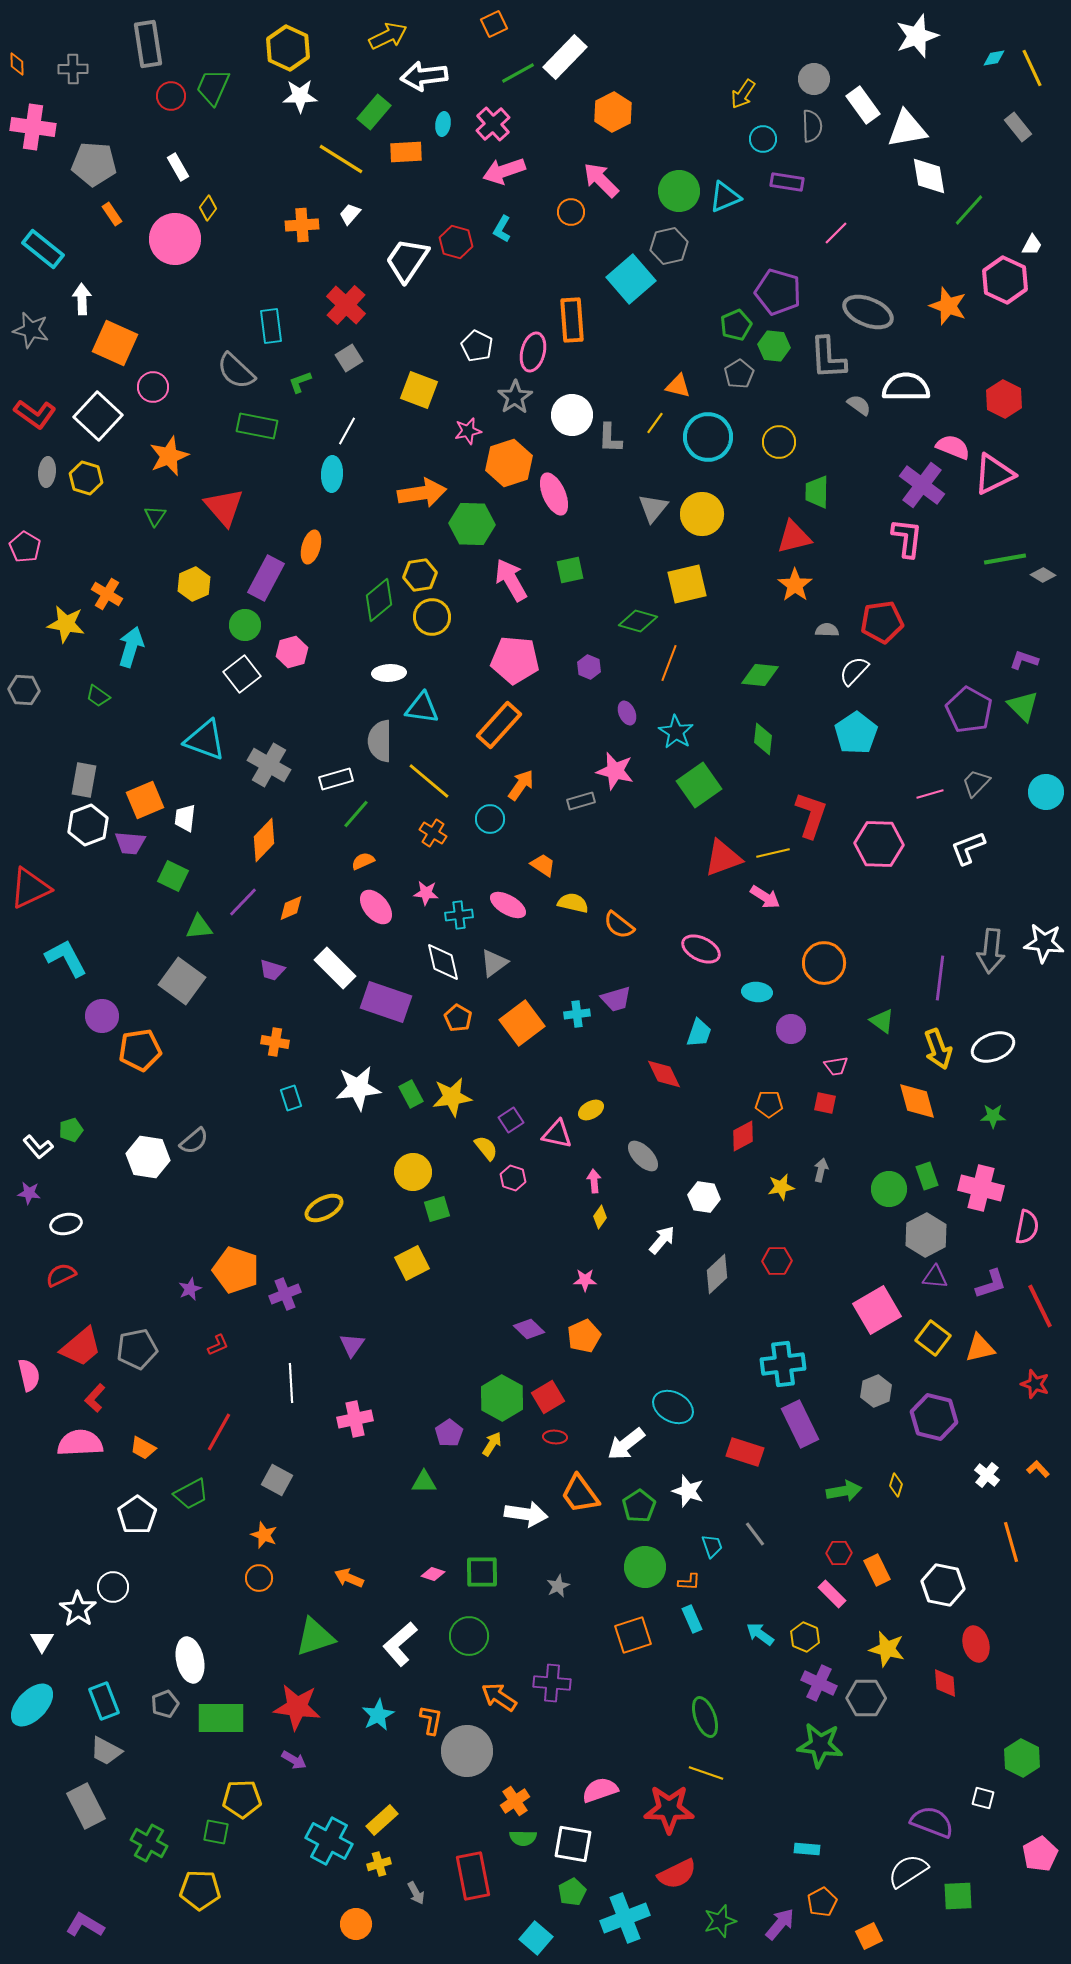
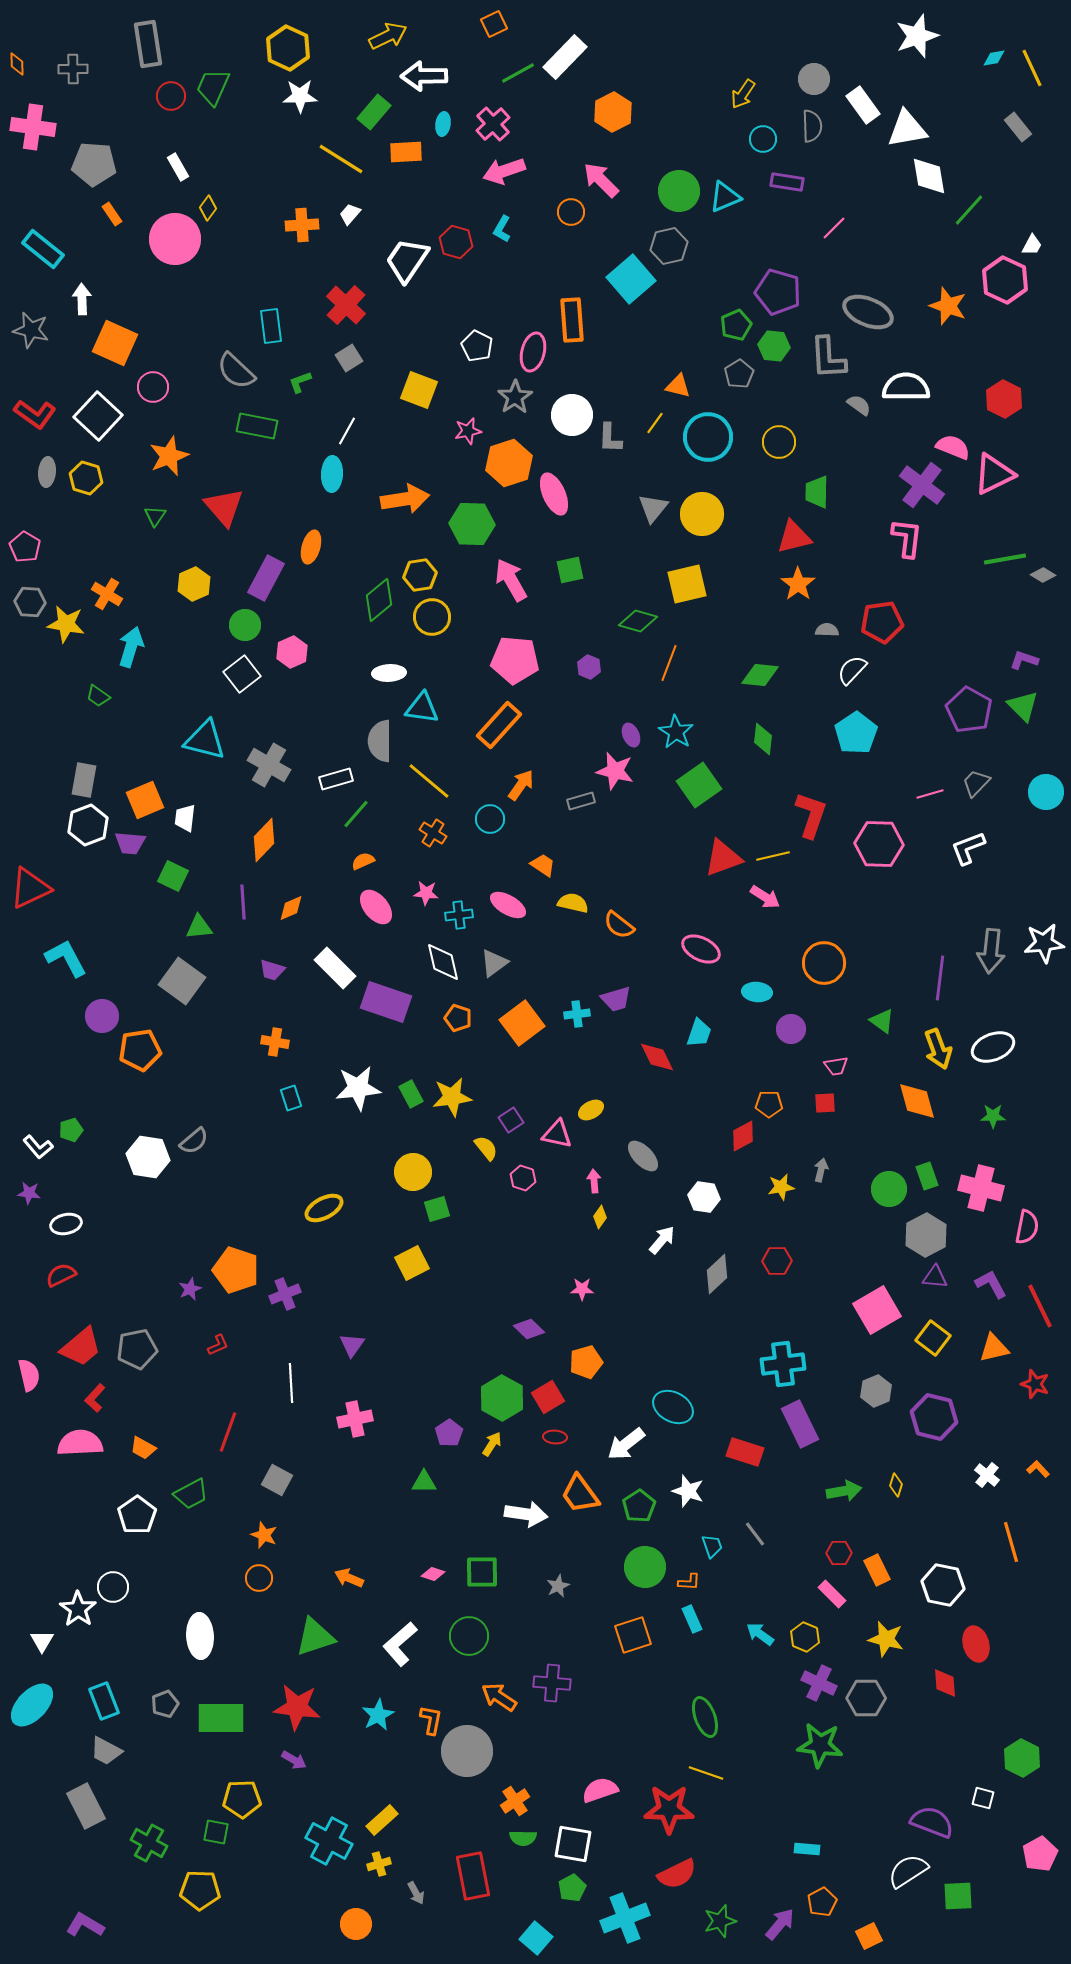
white arrow at (424, 76): rotated 6 degrees clockwise
pink line at (836, 233): moved 2 px left, 5 px up
orange arrow at (422, 493): moved 17 px left, 6 px down
orange star at (795, 585): moved 3 px right, 1 px up
pink hexagon at (292, 652): rotated 8 degrees counterclockwise
white semicircle at (854, 671): moved 2 px left, 1 px up
gray hexagon at (24, 690): moved 6 px right, 88 px up
purple ellipse at (627, 713): moved 4 px right, 22 px down
cyan triangle at (205, 740): rotated 6 degrees counterclockwise
yellow line at (773, 853): moved 3 px down
purple line at (243, 902): rotated 48 degrees counterclockwise
white star at (1044, 943): rotated 12 degrees counterclockwise
orange pentagon at (458, 1018): rotated 12 degrees counterclockwise
red diamond at (664, 1074): moved 7 px left, 17 px up
red square at (825, 1103): rotated 15 degrees counterclockwise
pink hexagon at (513, 1178): moved 10 px right
pink star at (585, 1280): moved 3 px left, 9 px down
purple L-shape at (991, 1284): rotated 100 degrees counterclockwise
orange pentagon at (584, 1336): moved 2 px right, 26 px down; rotated 8 degrees clockwise
orange triangle at (980, 1348): moved 14 px right
red line at (219, 1432): moved 9 px right; rotated 9 degrees counterclockwise
yellow star at (887, 1649): moved 1 px left, 10 px up
white ellipse at (190, 1660): moved 10 px right, 24 px up; rotated 9 degrees clockwise
green pentagon at (572, 1892): moved 4 px up
